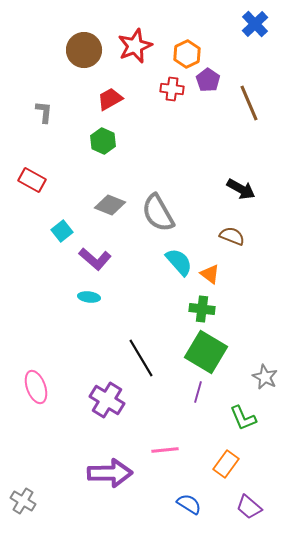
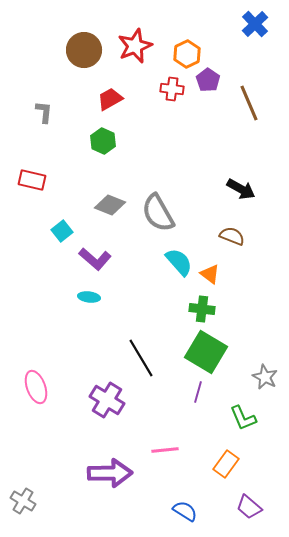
red rectangle: rotated 16 degrees counterclockwise
blue semicircle: moved 4 px left, 7 px down
